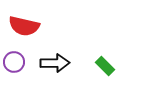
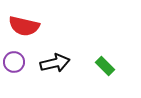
black arrow: rotated 12 degrees counterclockwise
